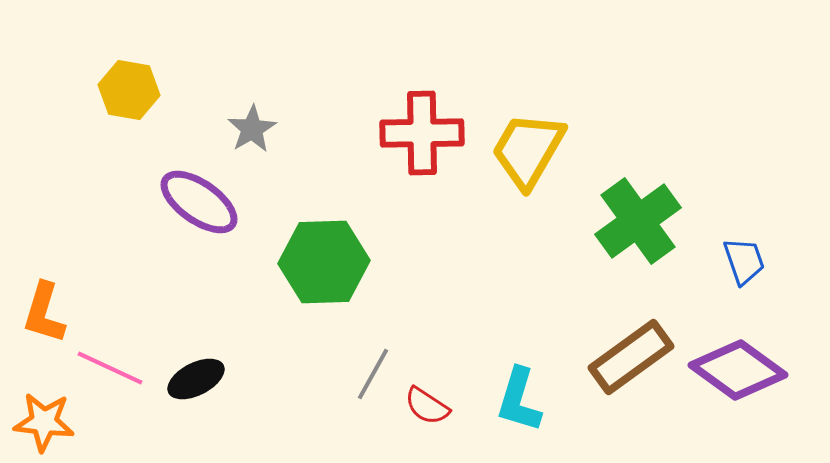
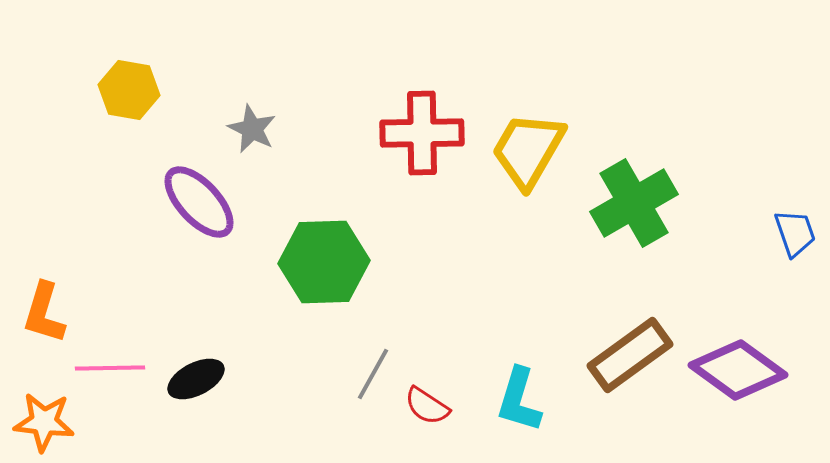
gray star: rotated 15 degrees counterclockwise
purple ellipse: rotated 12 degrees clockwise
green cross: moved 4 px left, 18 px up; rotated 6 degrees clockwise
blue trapezoid: moved 51 px right, 28 px up
brown rectangle: moved 1 px left, 2 px up
pink line: rotated 26 degrees counterclockwise
